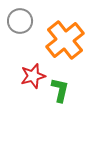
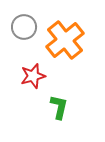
gray circle: moved 4 px right, 6 px down
green L-shape: moved 1 px left, 17 px down
